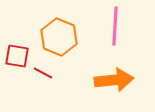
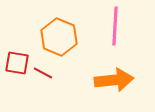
red square: moved 7 px down
